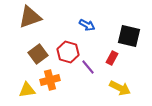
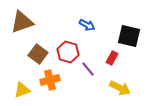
brown triangle: moved 8 px left, 5 px down
brown square: rotated 18 degrees counterclockwise
purple line: moved 2 px down
yellow triangle: moved 5 px left; rotated 12 degrees counterclockwise
